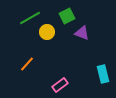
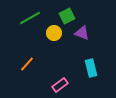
yellow circle: moved 7 px right, 1 px down
cyan rectangle: moved 12 px left, 6 px up
